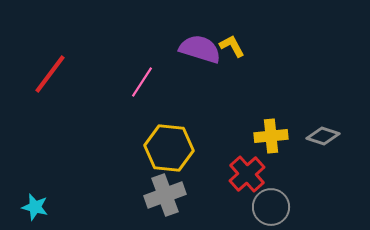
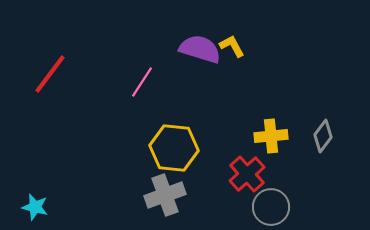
gray diamond: rotated 72 degrees counterclockwise
yellow hexagon: moved 5 px right
